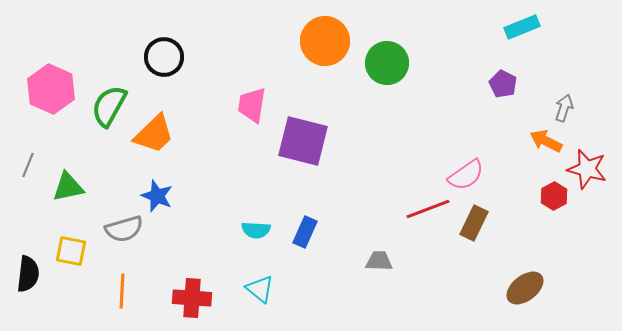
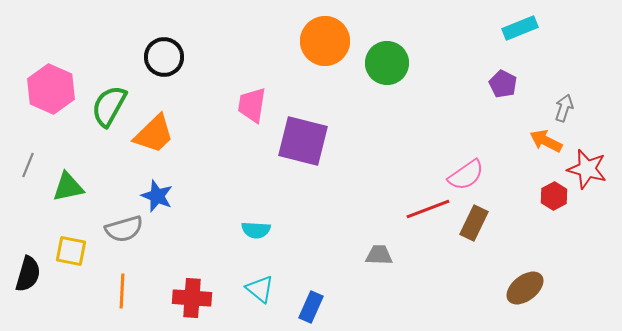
cyan rectangle: moved 2 px left, 1 px down
blue rectangle: moved 6 px right, 75 px down
gray trapezoid: moved 6 px up
black semicircle: rotated 9 degrees clockwise
